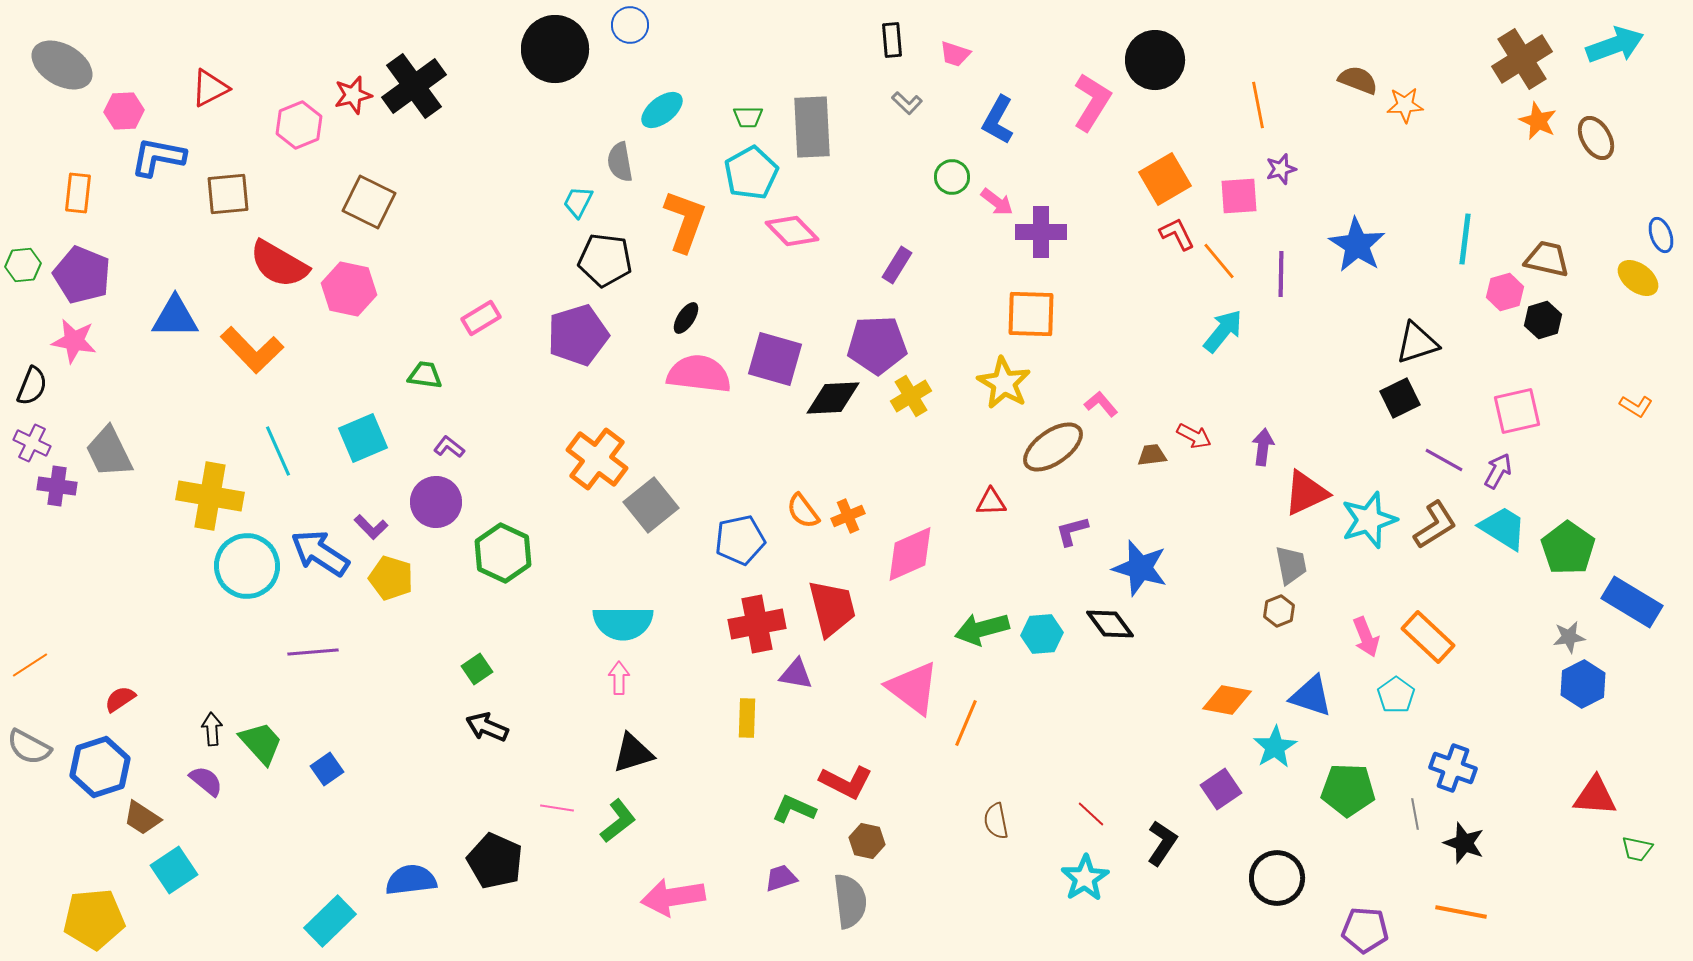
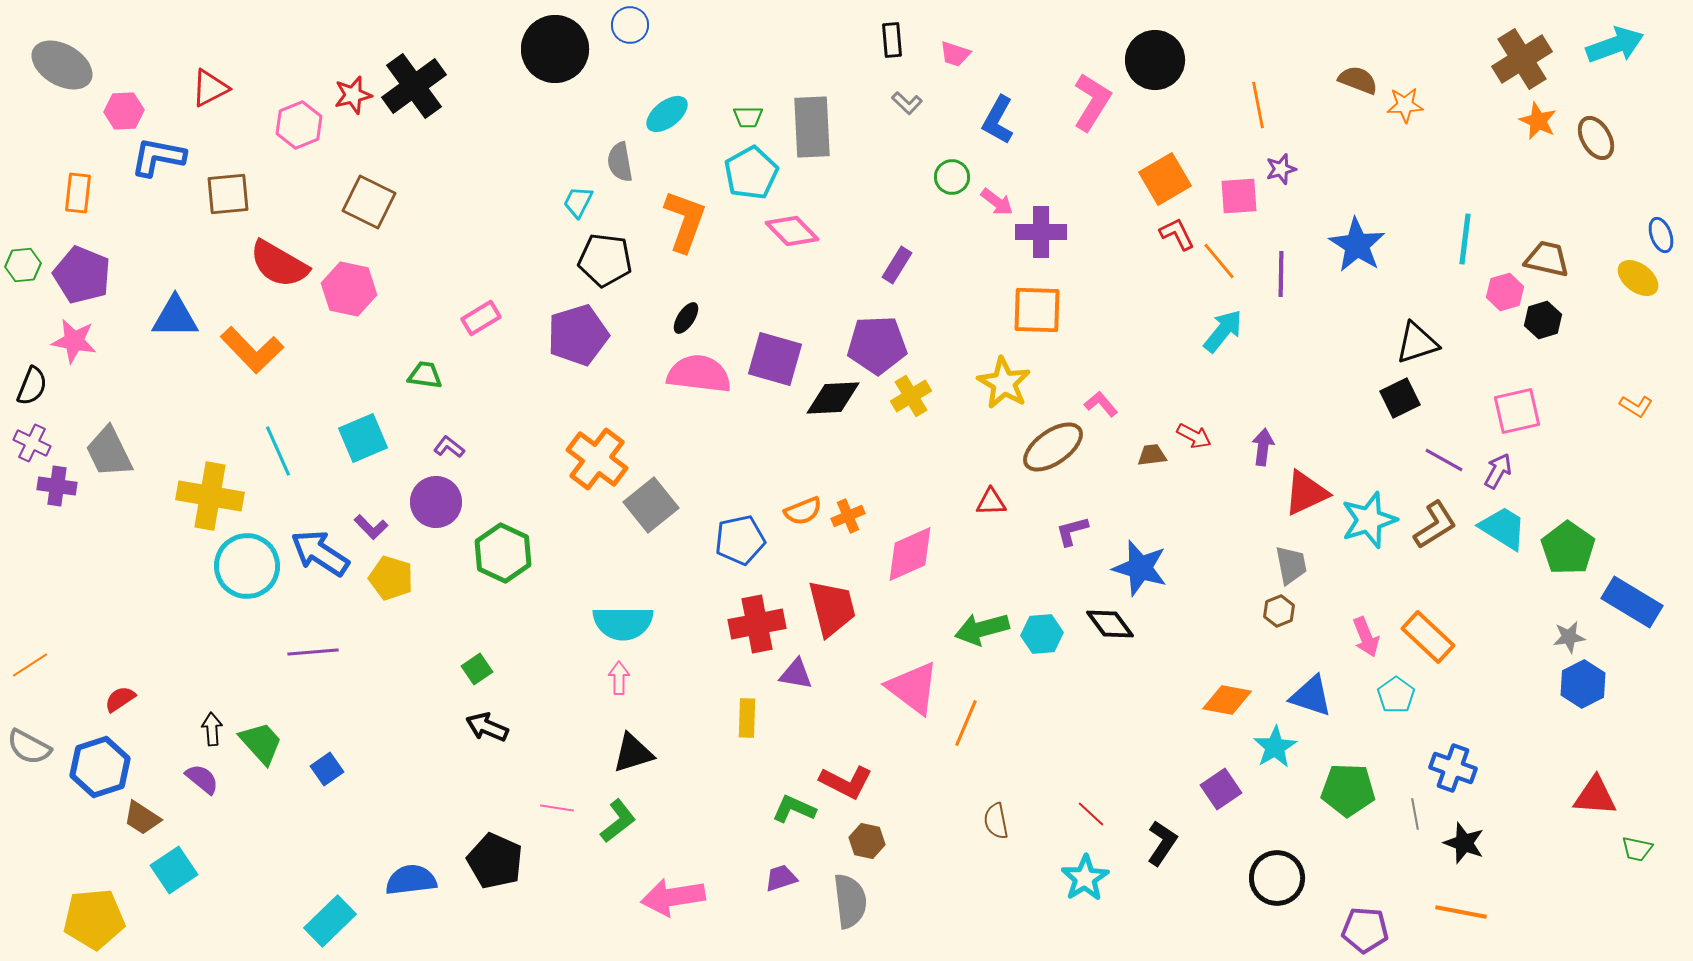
cyan ellipse at (662, 110): moved 5 px right, 4 px down
orange square at (1031, 314): moved 6 px right, 4 px up
orange semicircle at (803, 511): rotated 75 degrees counterclockwise
purple semicircle at (206, 781): moved 4 px left, 2 px up
